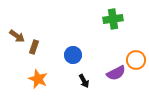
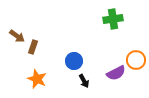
brown rectangle: moved 1 px left
blue circle: moved 1 px right, 6 px down
orange star: moved 1 px left
